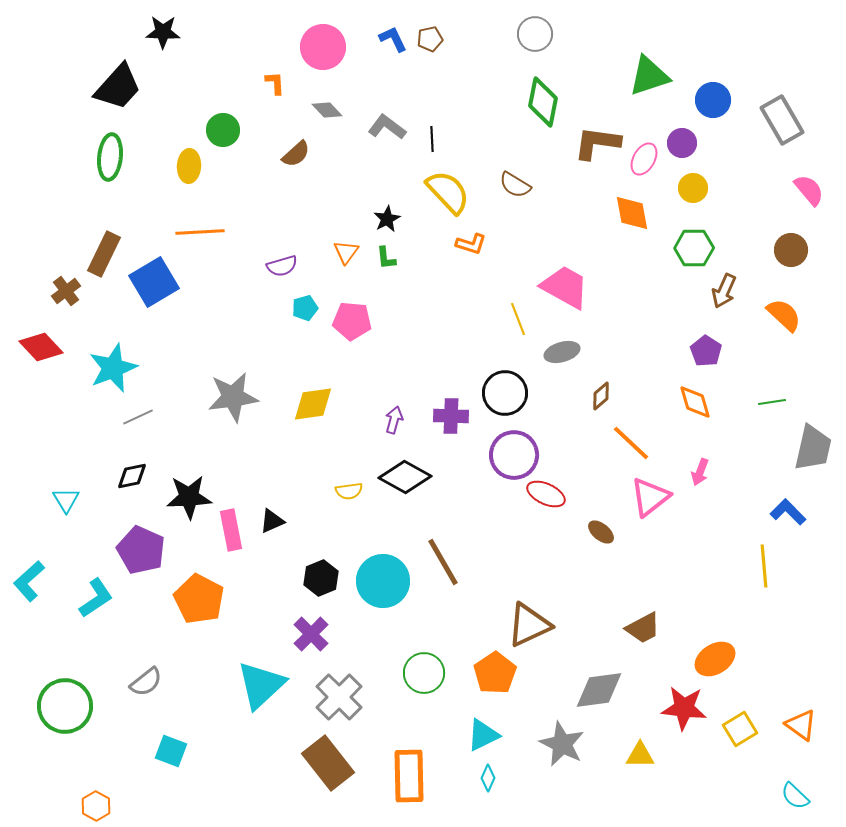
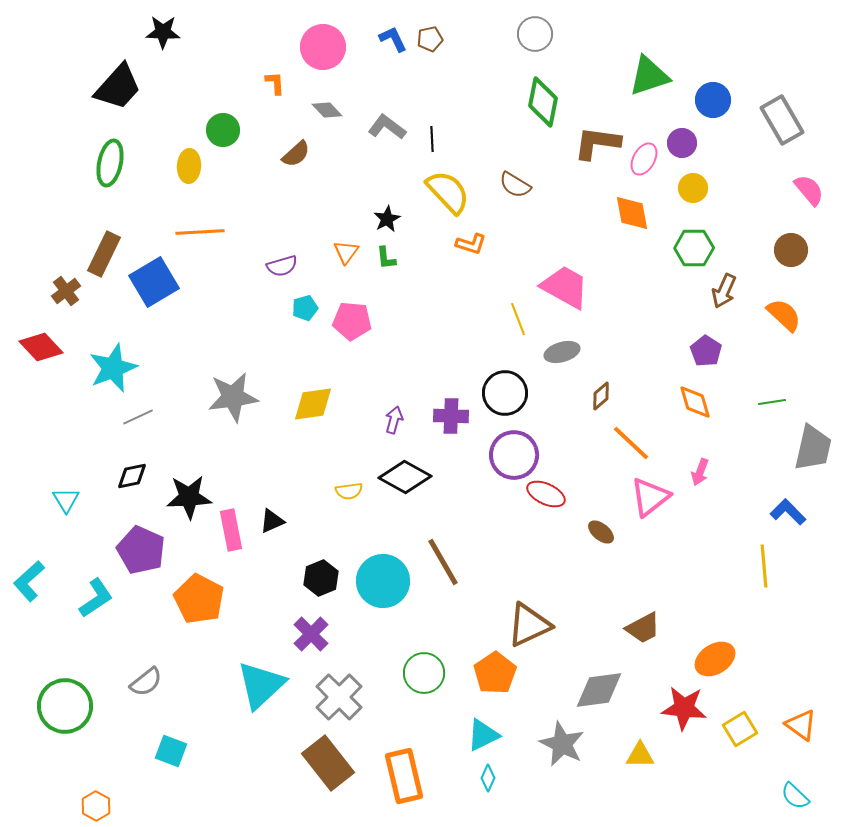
green ellipse at (110, 157): moved 6 px down; rotated 6 degrees clockwise
orange rectangle at (409, 776): moved 5 px left; rotated 12 degrees counterclockwise
